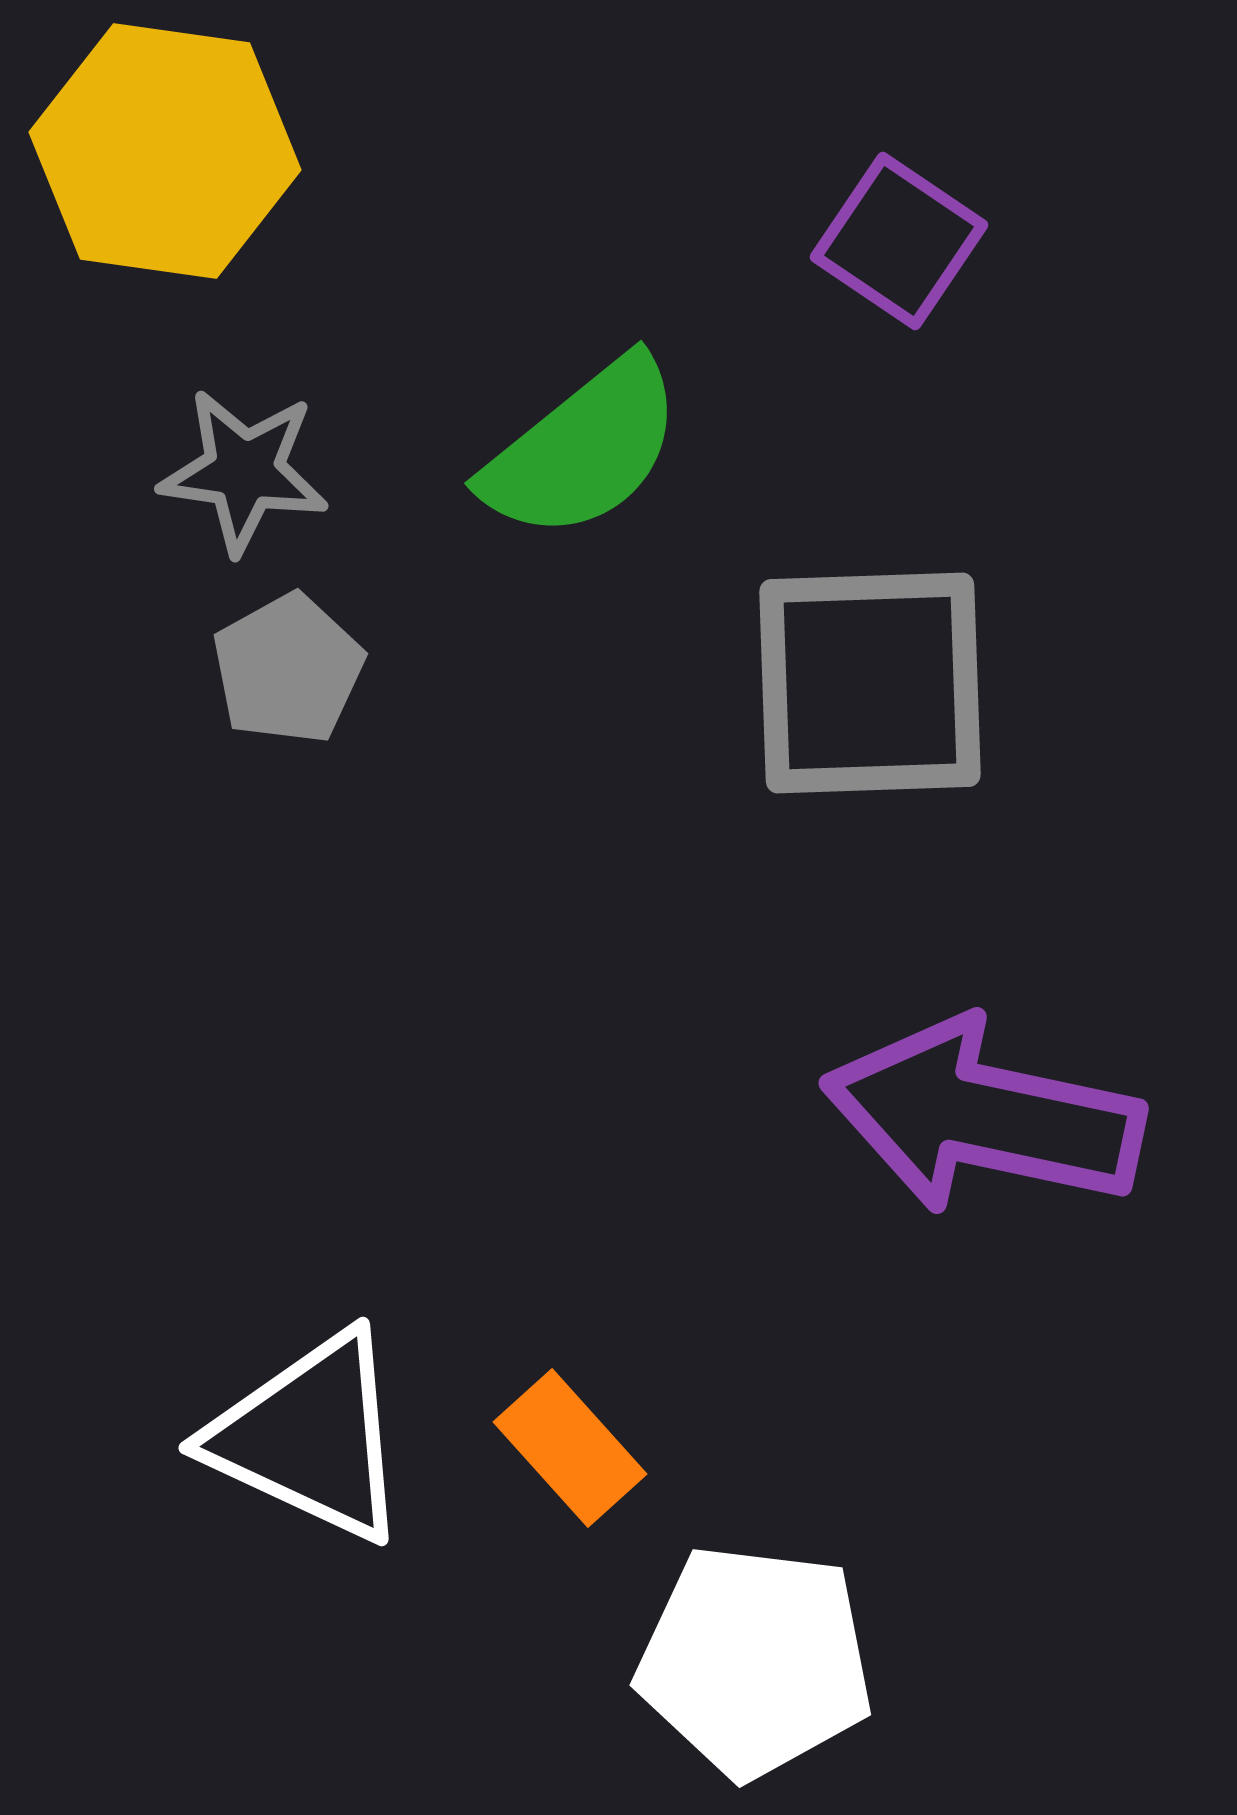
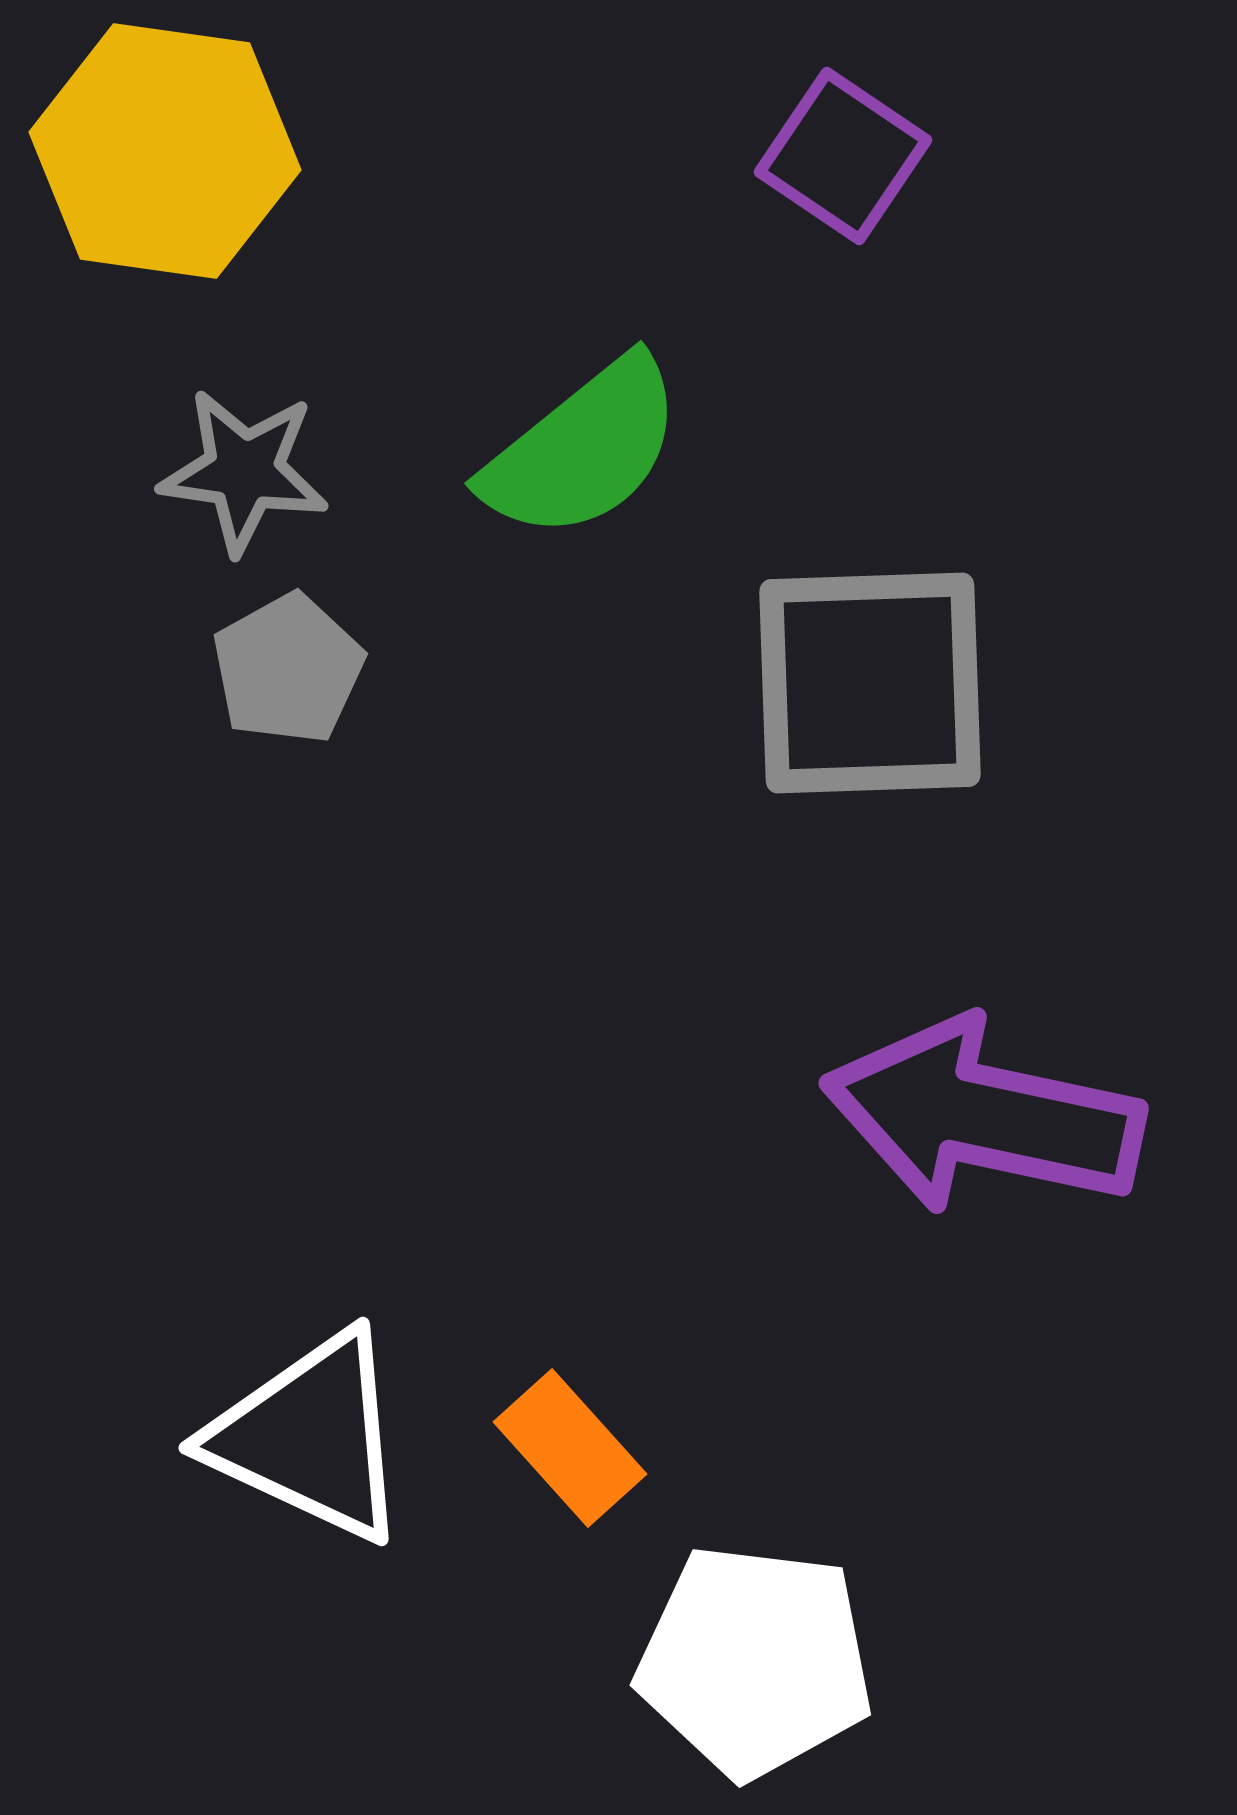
purple square: moved 56 px left, 85 px up
